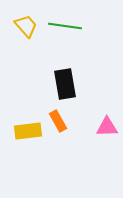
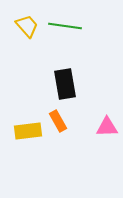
yellow trapezoid: moved 1 px right
